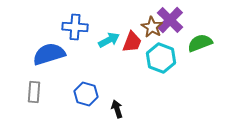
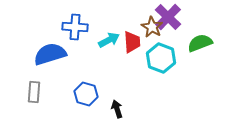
purple cross: moved 2 px left, 3 px up
red trapezoid: rotated 25 degrees counterclockwise
blue semicircle: moved 1 px right
